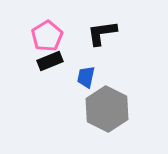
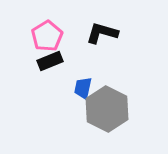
black L-shape: rotated 24 degrees clockwise
blue trapezoid: moved 3 px left, 11 px down
